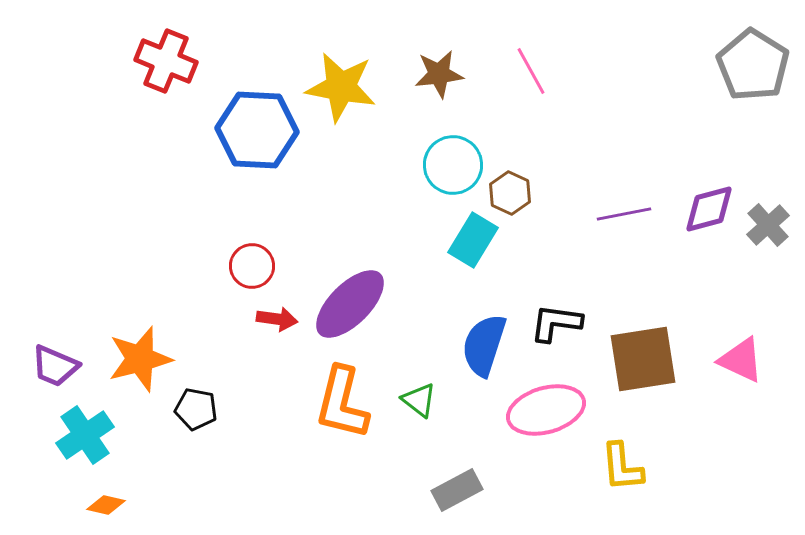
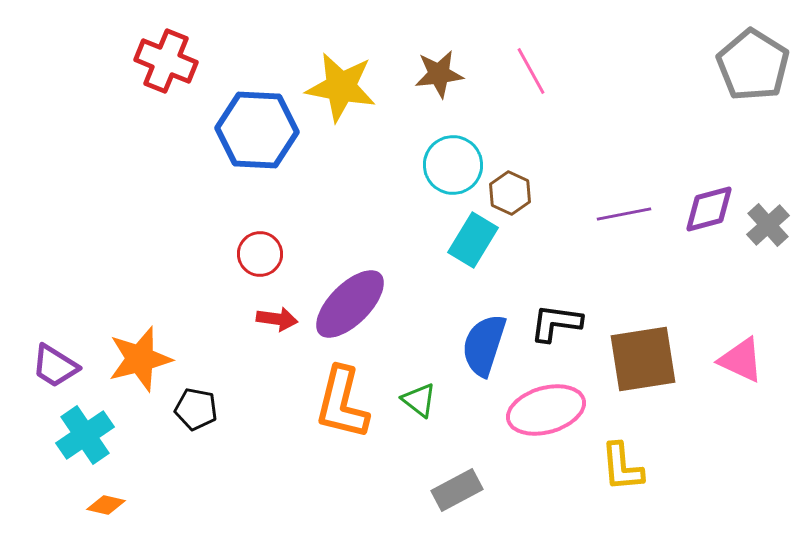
red circle: moved 8 px right, 12 px up
purple trapezoid: rotated 9 degrees clockwise
